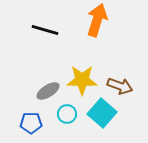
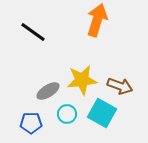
black line: moved 12 px left, 2 px down; rotated 20 degrees clockwise
yellow star: rotated 8 degrees counterclockwise
cyan square: rotated 12 degrees counterclockwise
